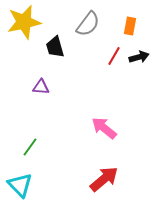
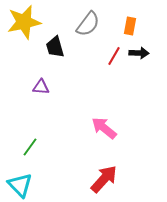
black arrow: moved 4 px up; rotated 18 degrees clockwise
red arrow: rotated 8 degrees counterclockwise
